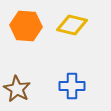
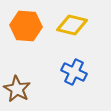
blue cross: moved 2 px right, 14 px up; rotated 25 degrees clockwise
